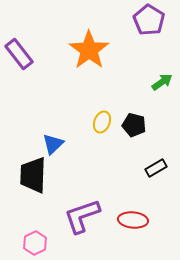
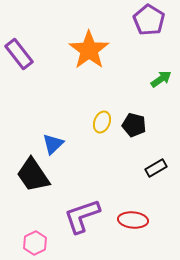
green arrow: moved 1 px left, 3 px up
black trapezoid: rotated 36 degrees counterclockwise
